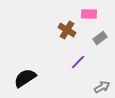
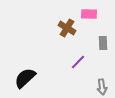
brown cross: moved 2 px up
gray rectangle: moved 3 px right, 5 px down; rotated 56 degrees counterclockwise
black semicircle: rotated 10 degrees counterclockwise
gray arrow: rotated 112 degrees clockwise
